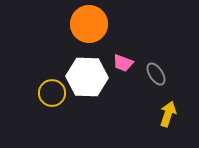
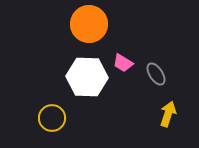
pink trapezoid: rotated 10 degrees clockwise
yellow circle: moved 25 px down
